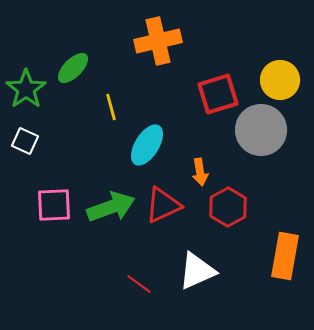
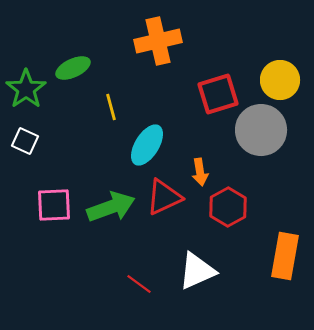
green ellipse: rotated 20 degrees clockwise
red triangle: moved 1 px right, 8 px up
